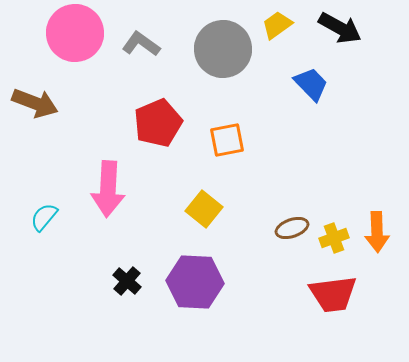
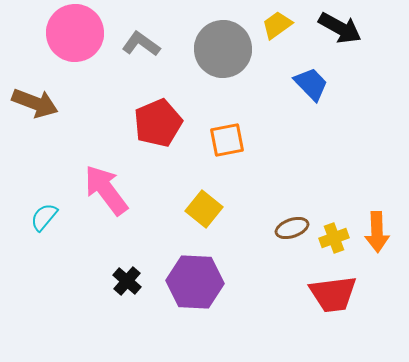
pink arrow: moved 2 px left, 1 px down; rotated 140 degrees clockwise
